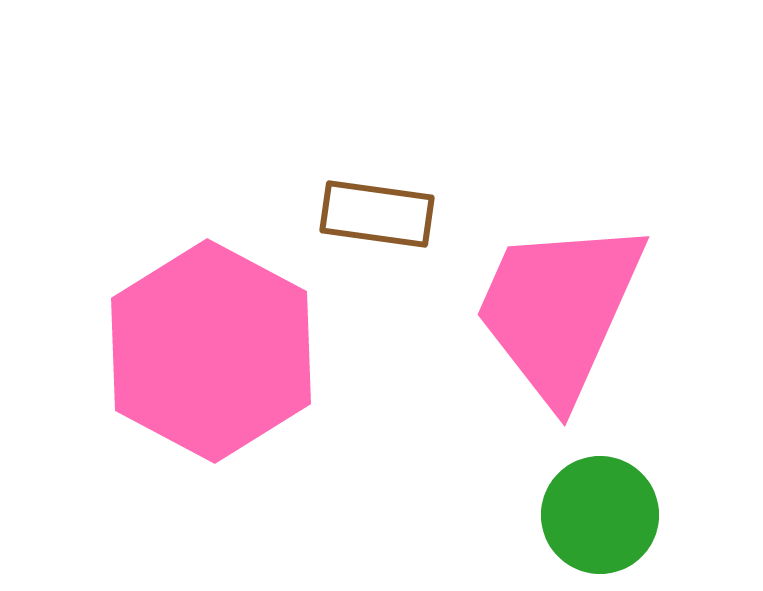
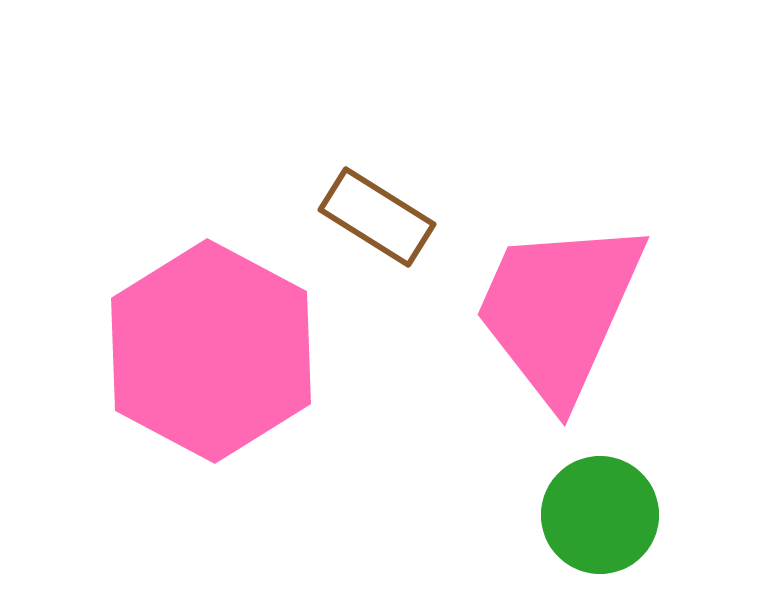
brown rectangle: moved 3 px down; rotated 24 degrees clockwise
